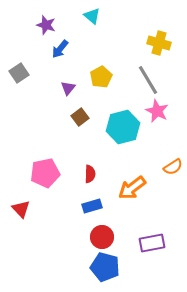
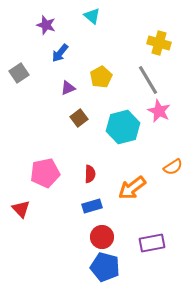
blue arrow: moved 4 px down
purple triangle: rotated 28 degrees clockwise
pink star: moved 2 px right
brown square: moved 1 px left, 1 px down
